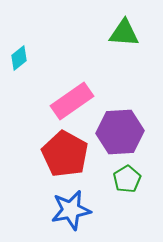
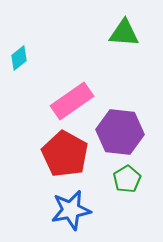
purple hexagon: rotated 9 degrees clockwise
